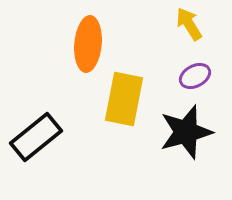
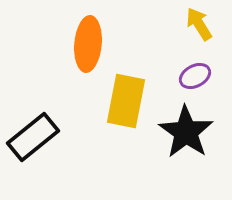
yellow arrow: moved 10 px right
yellow rectangle: moved 2 px right, 2 px down
black star: rotated 22 degrees counterclockwise
black rectangle: moved 3 px left
